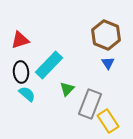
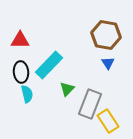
brown hexagon: rotated 12 degrees counterclockwise
red triangle: rotated 18 degrees clockwise
cyan semicircle: rotated 36 degrees clockwise
